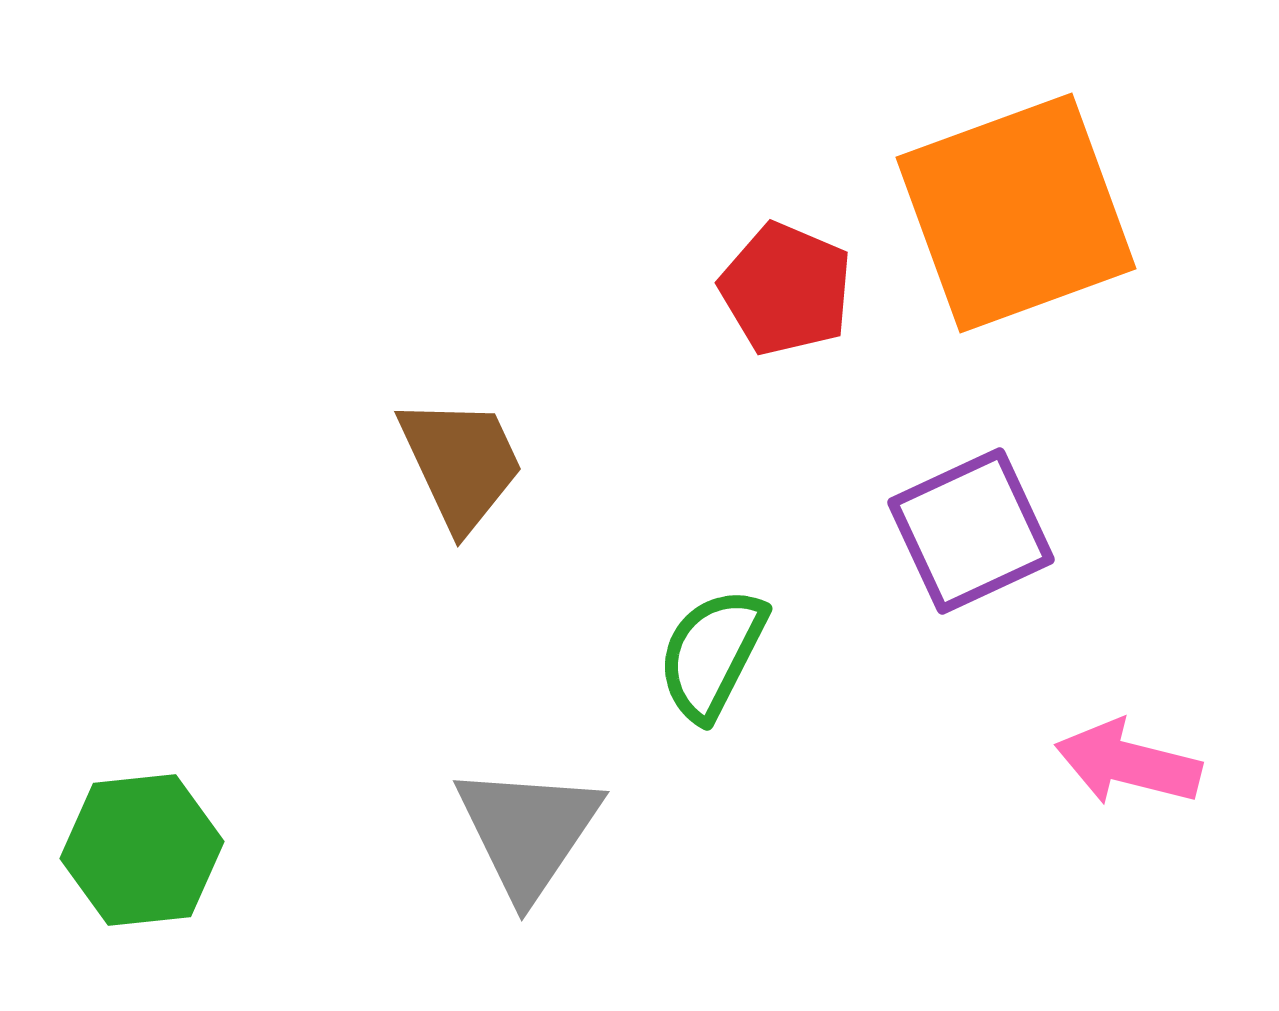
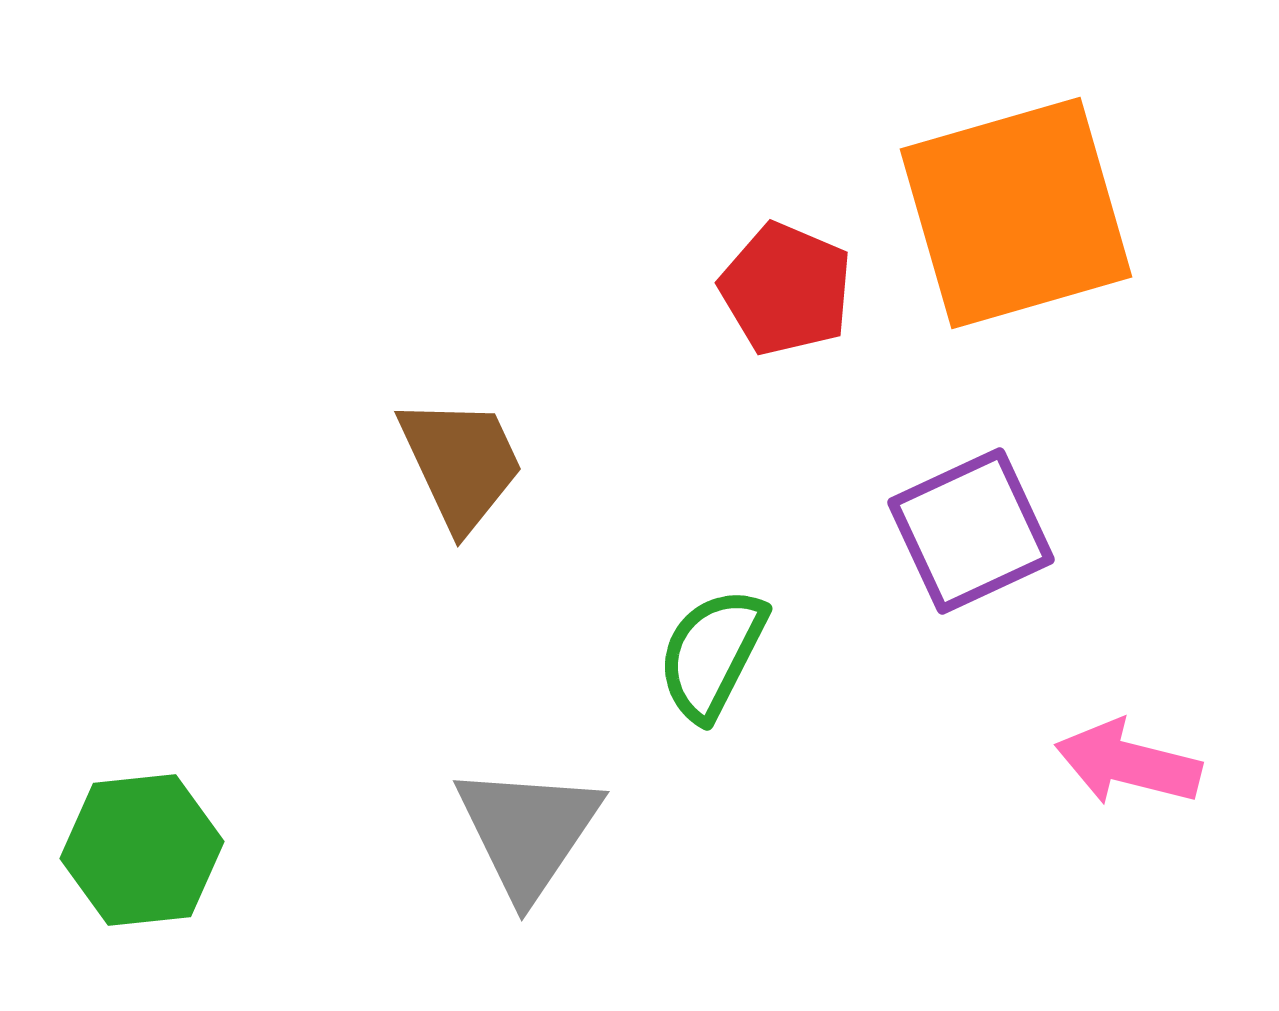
orange square: rotated 4 degrees clockwise
